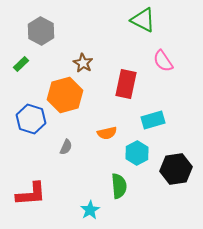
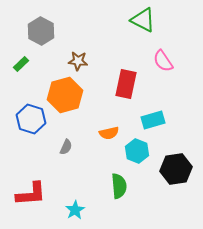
brown star: moved 5 px left, 2 px up; rotated 24 degrees counterclockwise
orange semicircle: moved 2 px right
cyan hexagon: moved 2 px up; rotated 10 degrees counterclockwise
cyan star: moved 15 px left
